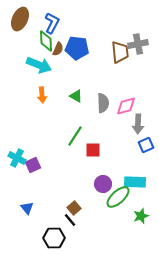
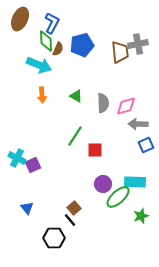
blue pentagon: moved 5 px right, 3 px up; rotated 20 degrees counterclockwise
gray arrow: rotated 90 degrees clockwise
red square: moved 2 px right
